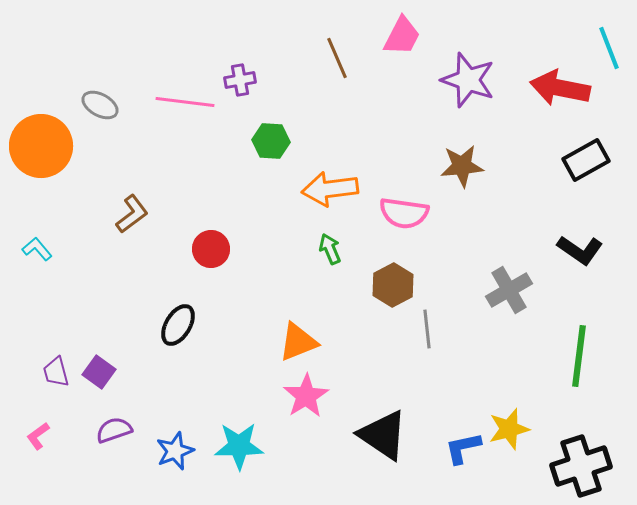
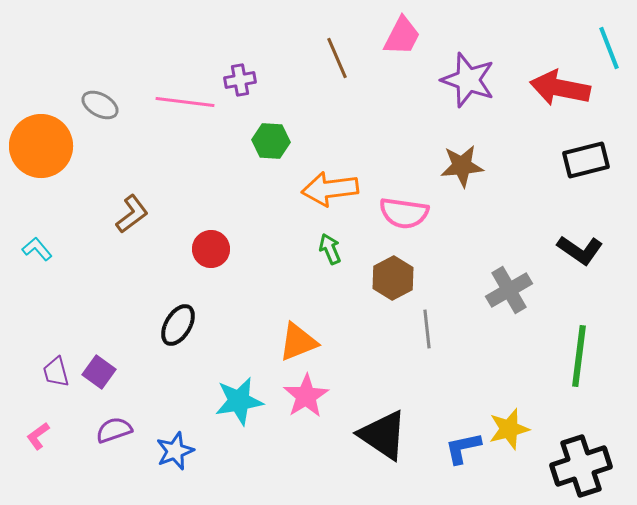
black rectangle: rotated 15 degrees clockwise
brown hexagon: moved 7 px up
cyan star: moved 45 px up; rotated 9 degrees counterclockwise
